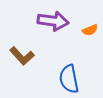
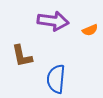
brown L-shape: rotated 30 degrees clockwise
blue semicircle: moved 13 px left; rotated 16 degrees clockwise
